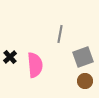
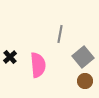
gray square: rotated 20 degrees counterclockwise
pink semicircle: moved 3 px right
